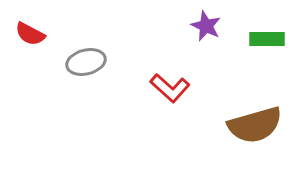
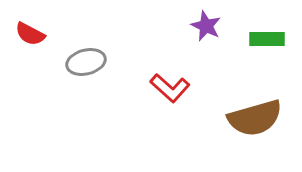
brown semicircle: moved 7 px up
